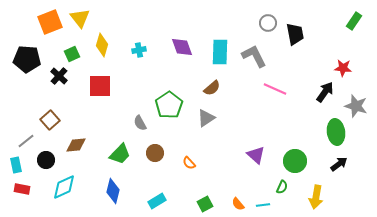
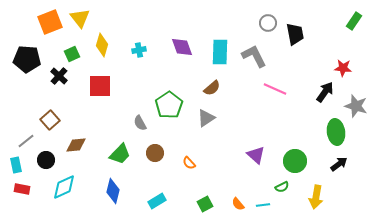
green semicircle at (282, 187): rotated 40 degrees clockwise
